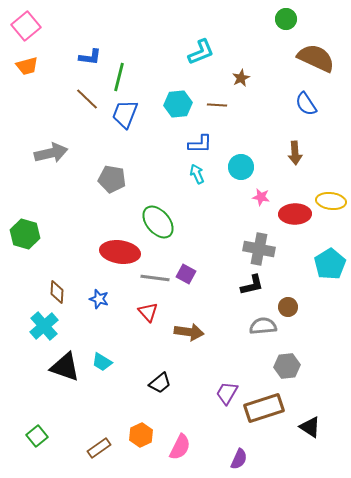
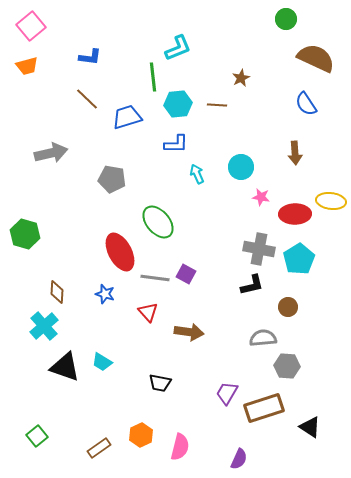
pink square at (26, 26): moved 5 px right
cyan L-shape at (201, 52): moved 23 px left, 4 px up
green line at (119, 77): moved 34 px right; rotated 20 degrees counterclockwise
blue trapezoid at (125, 114): moved 2 px right, 3 px down; rotated 52 degrees clockwise
blue L-shape at (200, 144): moved 24 px left
red ellipse at (120, 252): rotated 54 degrees clockwise
cyan pentagon at (330, 264): moved 31 px left, 5 px up
blue star at (99, 299): moved 6 px right, 5 px up
gray semicircle at (263, 326): moved 12 px down
gray hexagon at (287, 366): rotated 10 degrees clockwise
black trapezoid at (160, 383): rotated 50 degrees clockwise
pink semicircle at (180, 447): rotated 12 degrees counterclockwise
